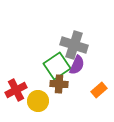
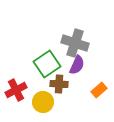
gray cross: moved 1 px right, 2 px up
green square: moved 10 px left, 2 px up
yellow circle: moved 5 px right, 1 px down
